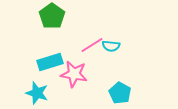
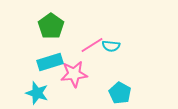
green pentagon: moved 1 px left, 10 px down
pink star: rotated 16 degrees counterclockwise
